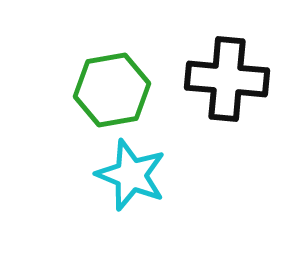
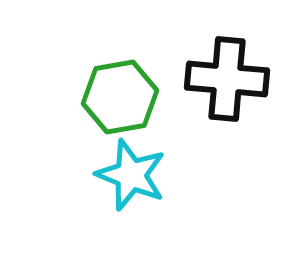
green hexagon: moved 8 px right, 7 px down
